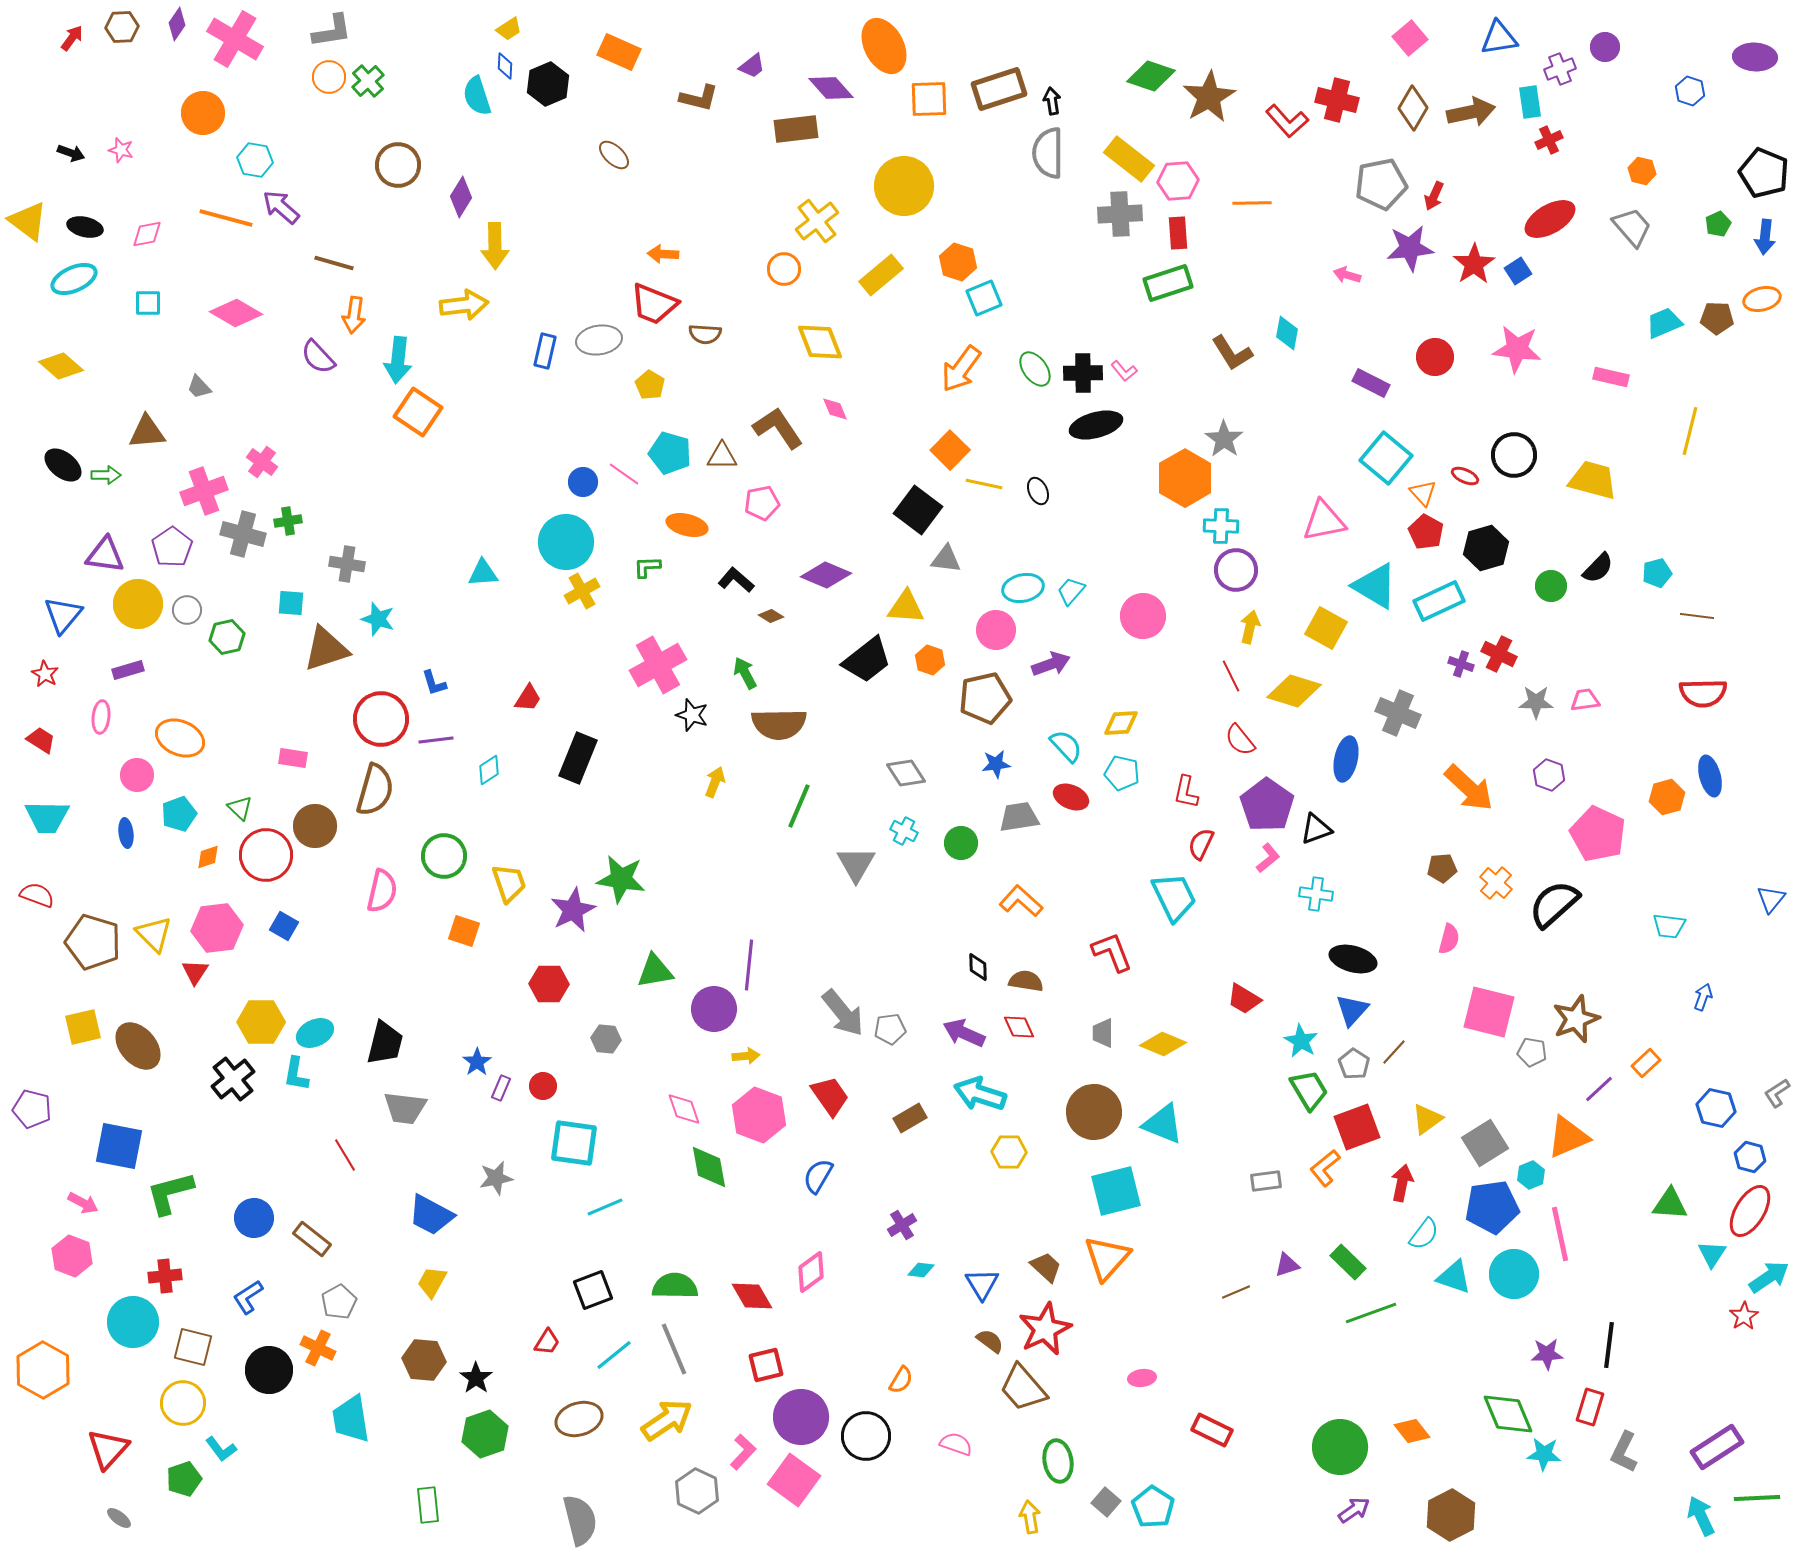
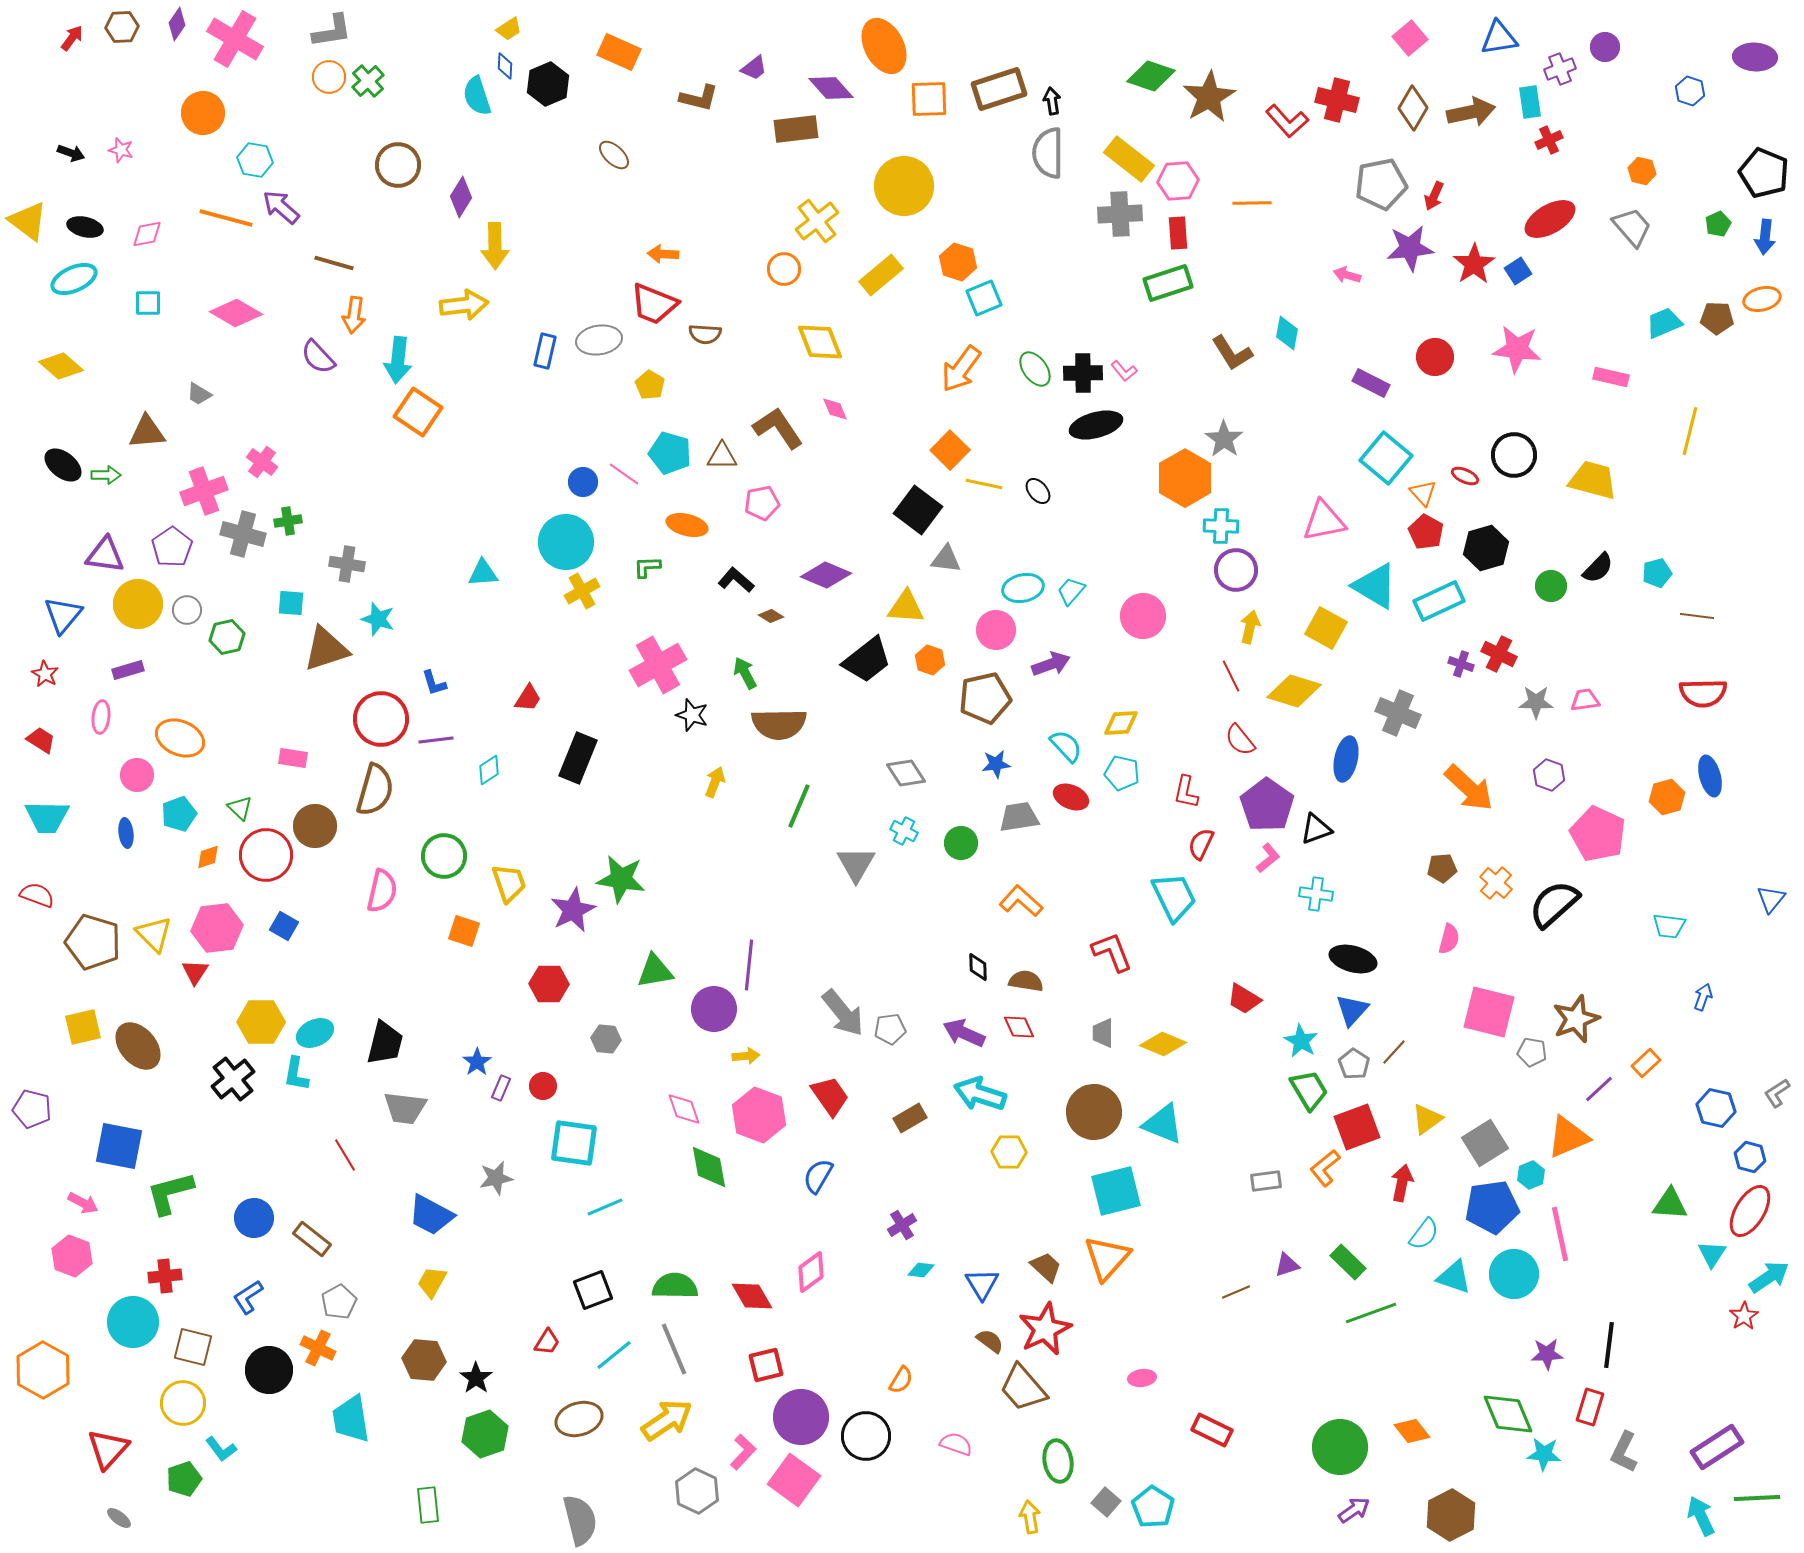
purple trapezoid at (752, 66): moved 2 px right, 2 px down
gray trapezoid at (199, 387): moved 7 px down; rotated 16 degrees counterclockwise
black ellipse at (1038, 491): rotated 16 degrees counterclockwise
